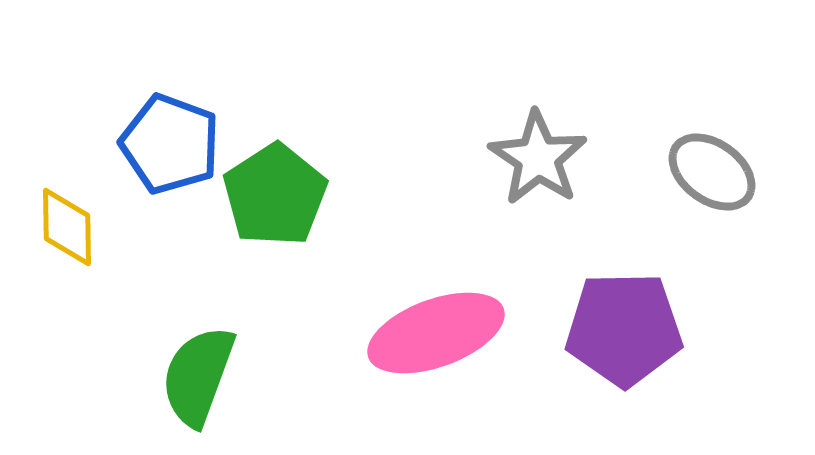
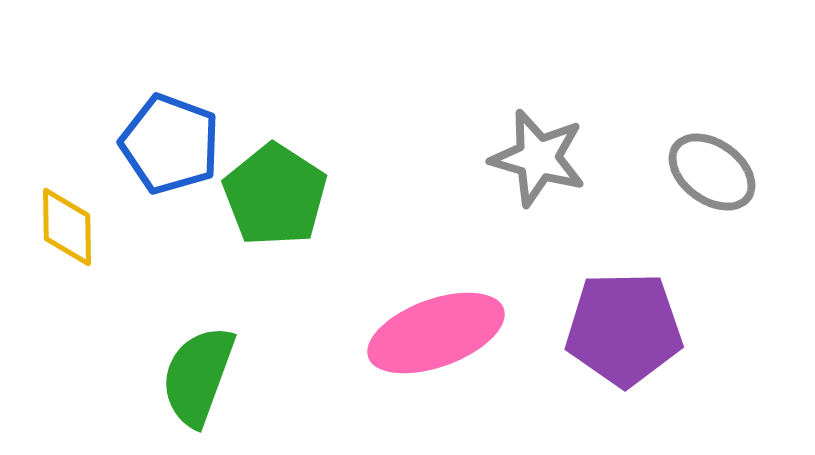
gray star: rotated 18 degrees counterclockwise
green pentagon: rotated 6 degrees counterclockwise
